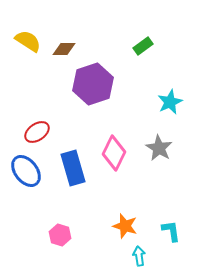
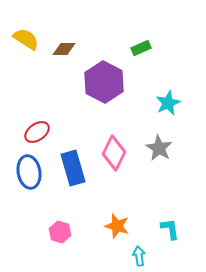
yellow semicircle: moved 2 px left, 2 px up
green rectangle: moved 2 px left, 2 px down; rotated 12 degrees clockwise
purple hexagon: moved 11 px right, 2 px up; rotated 15 degrees counterclockwise
cyan star: moved 2 px left, 1 px down
blue ellipse: moved 3 px right, 1 px down; rotated 28 degrees clockwise
orange star: moved 8 px left
cyan L-shape: moved 1 px left, 2 px up
pink hexagon: moved 3 px up
